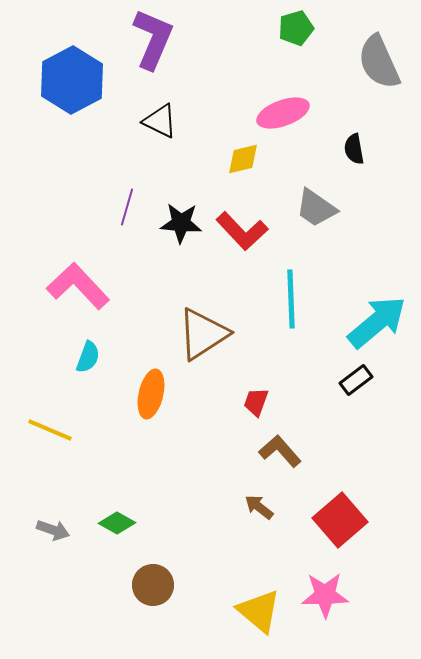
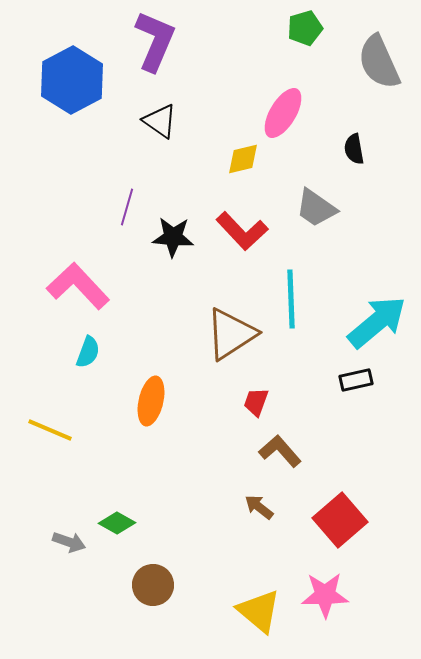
green pentagon: moved 9 px right
purple L-shape: moved 2 px right, 2 px down
pink ellipse: rotated 39 degrees counterclockwise
black triangle: rotated 9 degrees clockwise
black star: moved 8 px left, 14 px down
brown triangle: moved 28 px right
cyan semicircle: moved 5 px up
black rectangle: rotated 24 degrees clockwise
orange ellipse: moved 7 px down
gray arrow: moved 16 px right, 12 px down
